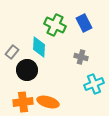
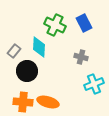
gray rectangle: moved 2 px right, 1 px up
black circle: moved 1 px down
orange cross: rotated 12 degrees clockwise
